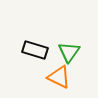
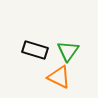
green triangle: moved 1 px left, 1 px up
